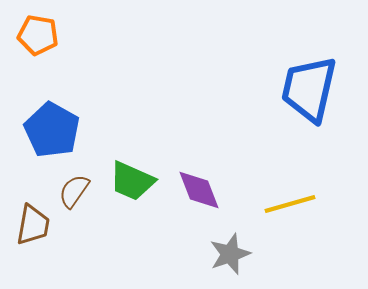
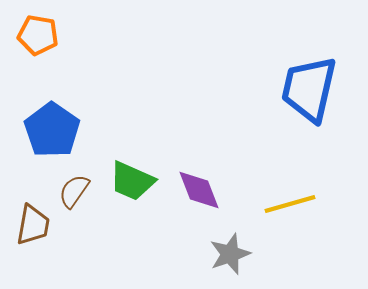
blue pentagon: rotated 6 degrees clockwise
